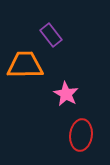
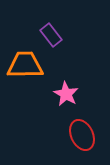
red ellipse: moved 1 px right; rotated 32 degrees counterclockwise
